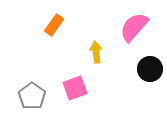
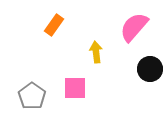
pink square: rotated 20 degrees clockwise
